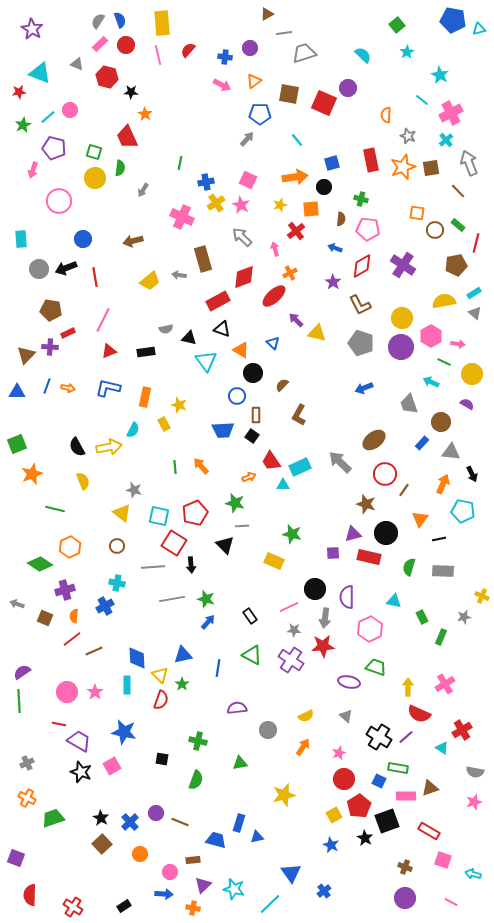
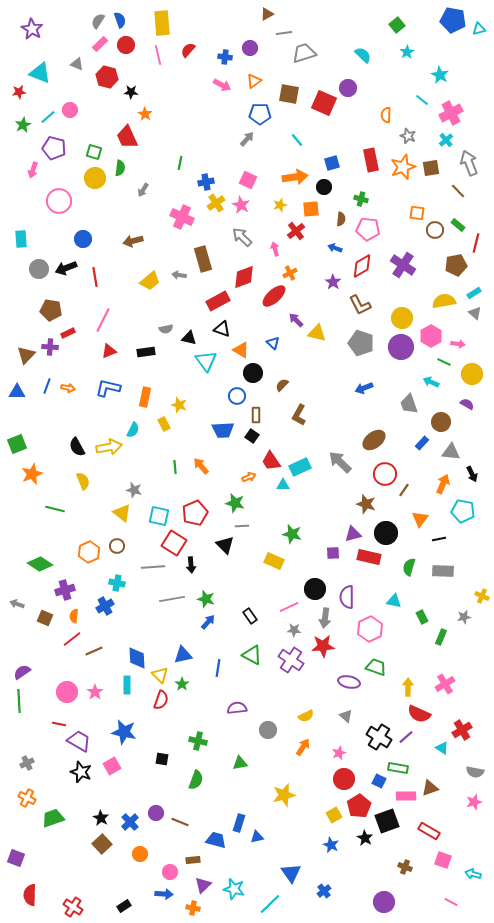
orange hexagon at (70, 547): moved 19 px right, 5 px down
purple circle at (405, 898): moved 21 px left, 4 px down
